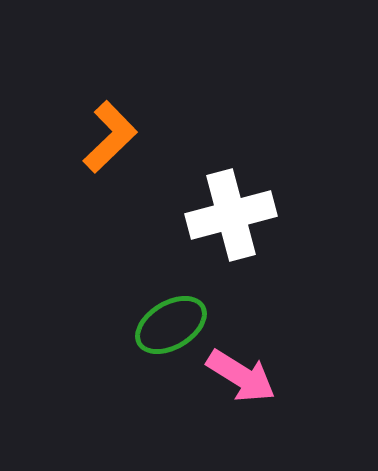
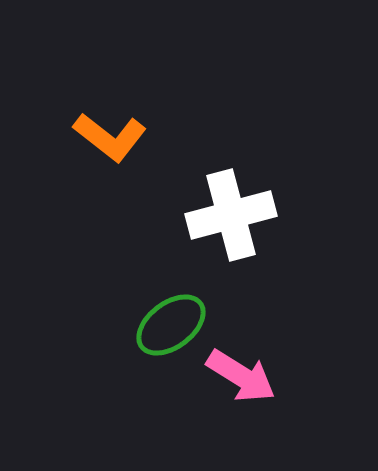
orange L-shape: rotated 82 degrees clockwise
green ellipse: rotated 6 degrees counterclockwise
